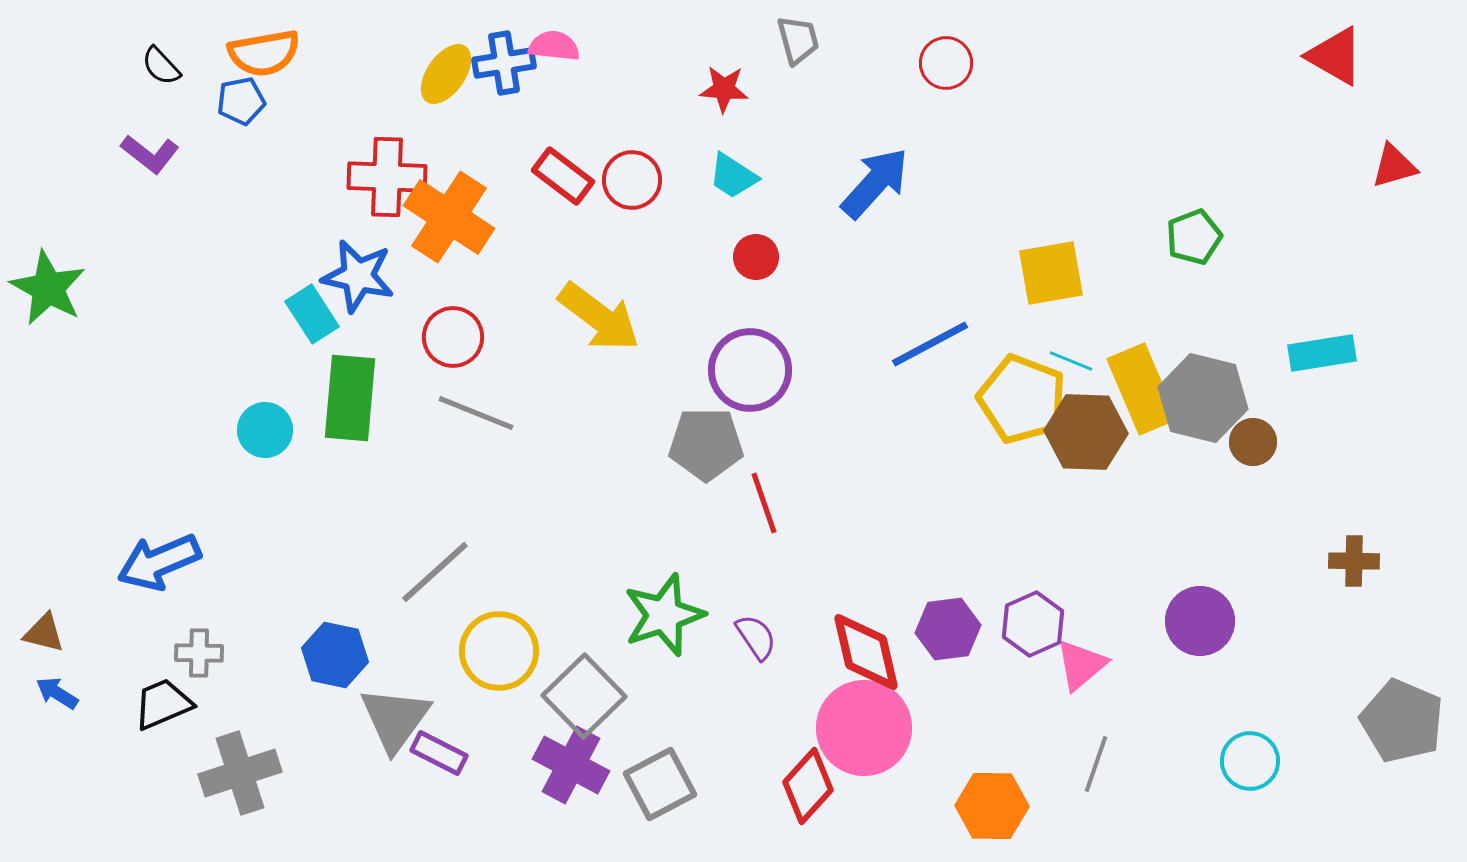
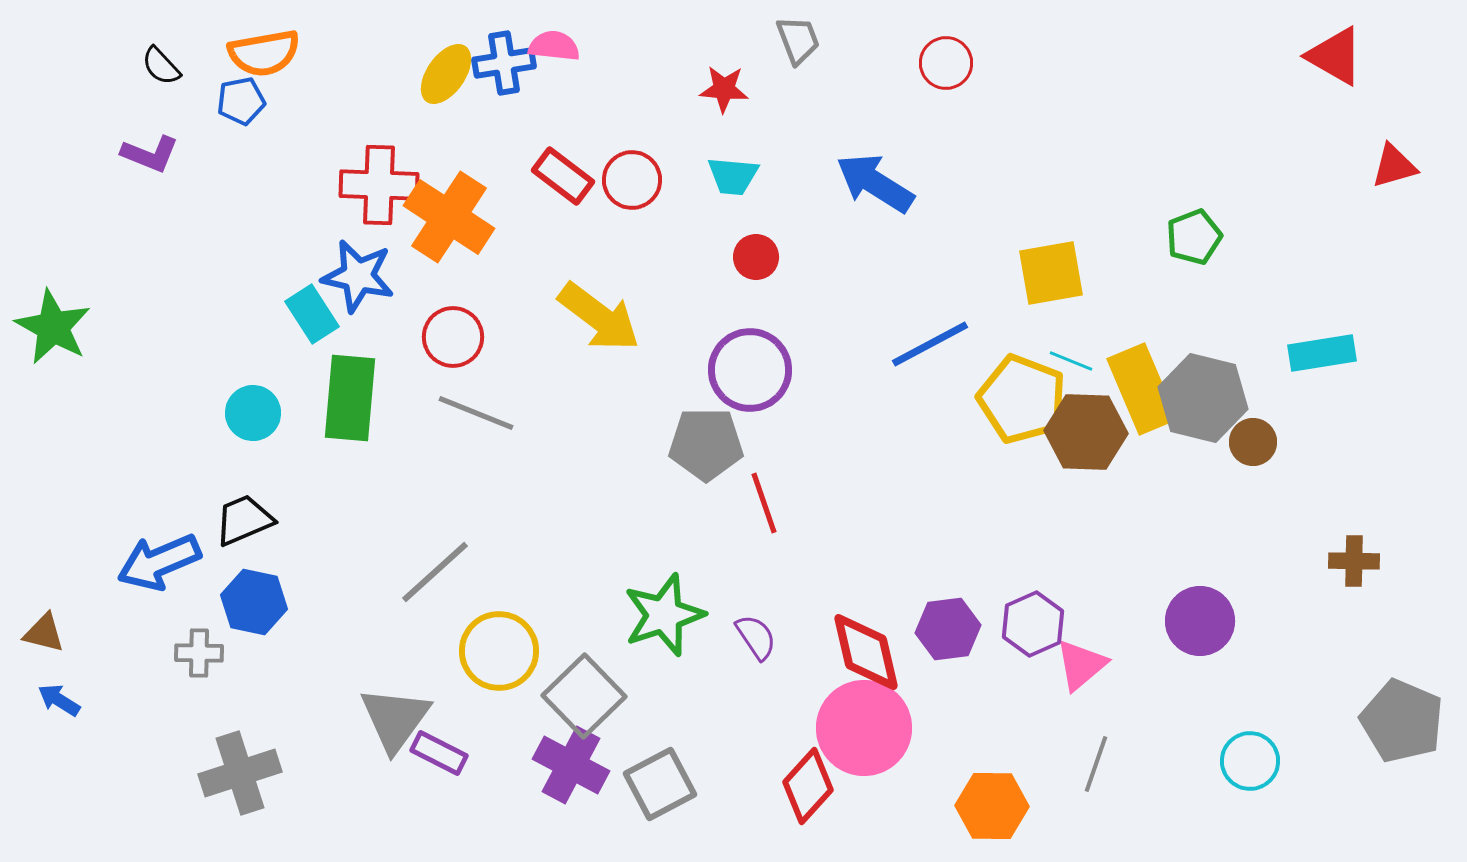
gray trapezoid at (798, 40): rotated 6 degrees counterclockwise
purple L-shape at (150, 154): rotated 16 degrees counterclockwise
cyan trapezoid at (733, 176): rotated 28 degrees counterclockwise
red cross at (387, 177): moved 8 px left, 8 px down
blue arrow at (875, 183): rotated 100 degrees counterclockwise
green star at (48, 288): moved 5 px right, 39 px down
cyan circle at (265, 430): moved 12 px left, 17 px up
blue hexagon at (335, 655): moved 81 px left, 53 px up
blue arrow at (57, 693): moved 2 px right, 7 px down
black trapezoid at (163, 704): moved 81 px right, 184 px up
